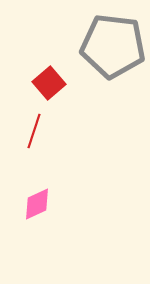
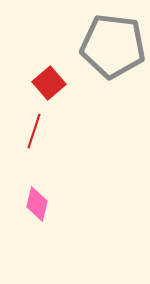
pink diamond: rotated 52 degrees counterclockwise
